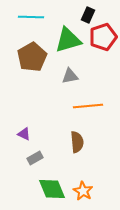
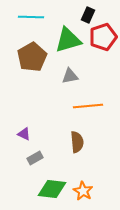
green diamond: rotated 60 degrees counterclockwise
